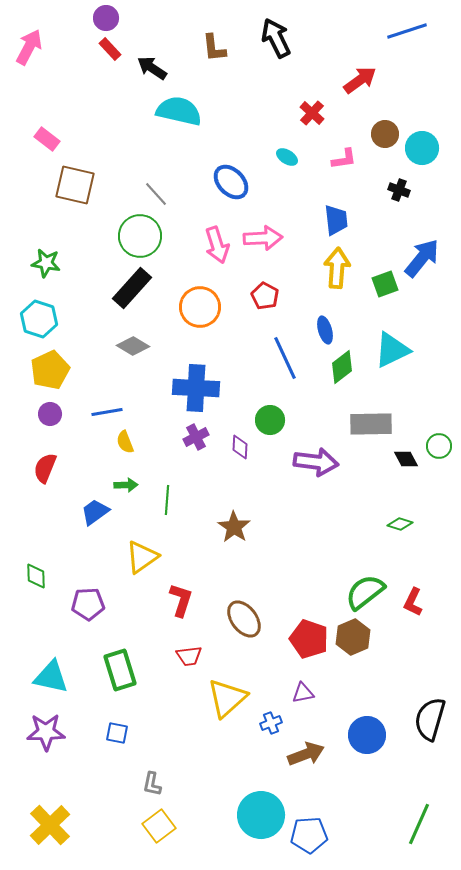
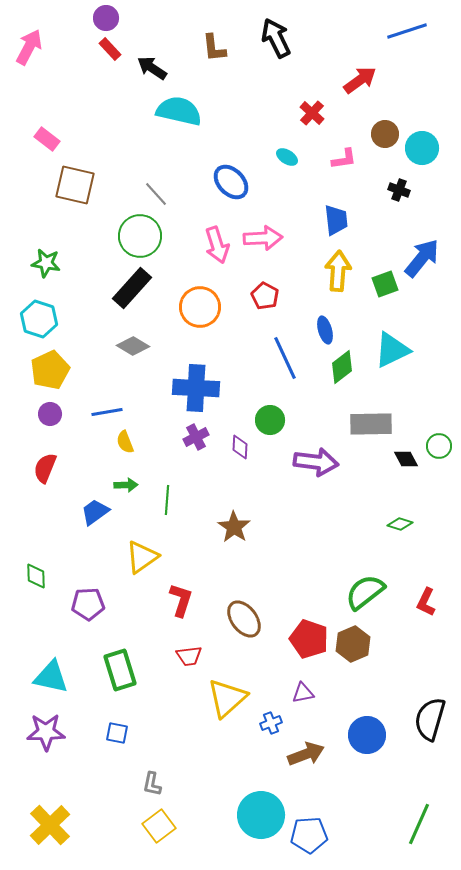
yellow arrow at (337, 268): moved 1 px right, 3 px down
red L-shape at (413, 602): moved 13 px right
brown hexagon at (353, 637): moved 7 px down
